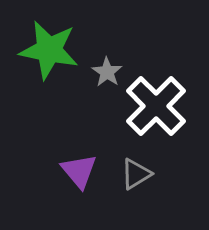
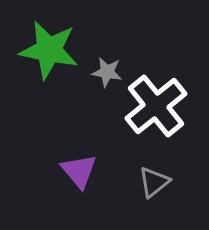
gray star: rotated 24 degrees counterclockwise
white cross: rotated 6 degrees clockwise
gray triangle: moved 18 px right, 8 px down; rotated 8 degrees counterclockwise
